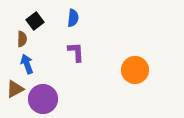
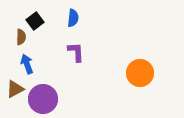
brown semicircle: moved 1 px left, 2 px up
orange circle: moved 5 px right, 3 px down
